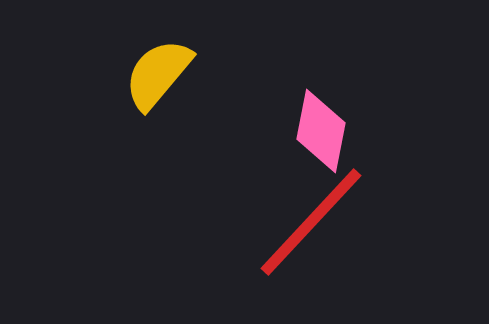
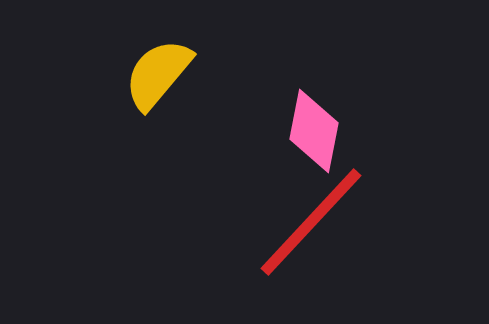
pink diamond: moved 7 px left
